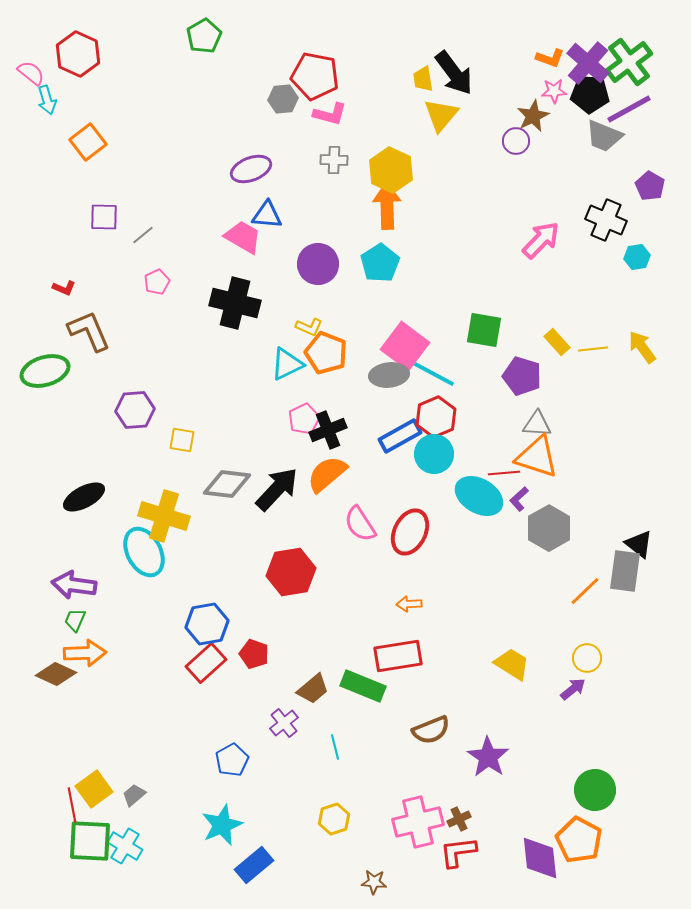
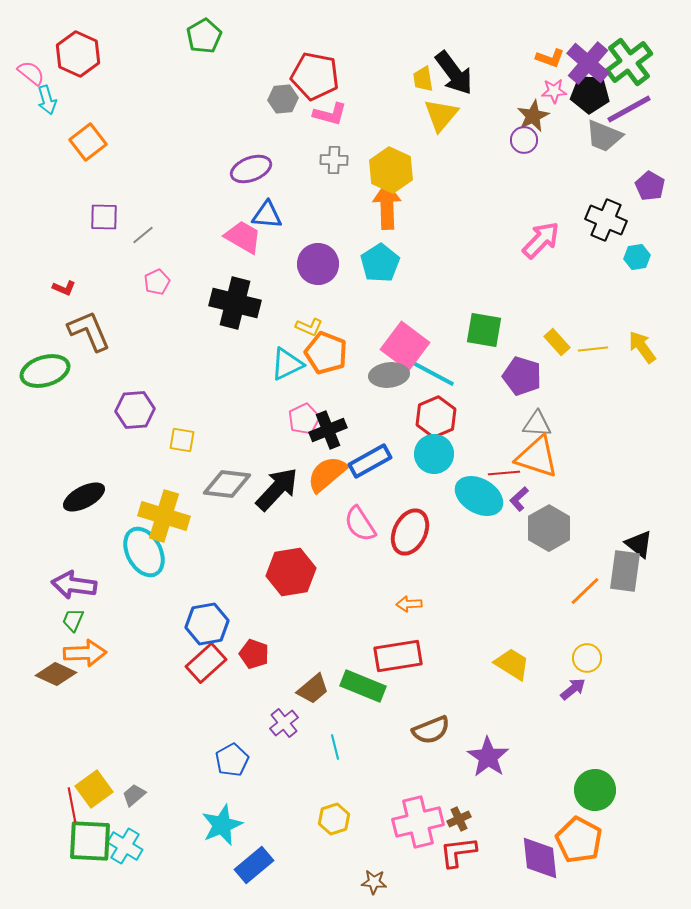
purple circle at (516, 141): moved 8 px right, 1 px up
blue rectangle at (400, 436): moved 30 px left, 25 px down
green trapezoid at (75, 620): moved 2 px left
